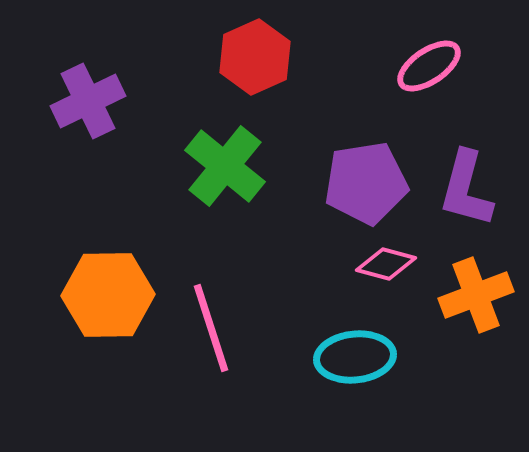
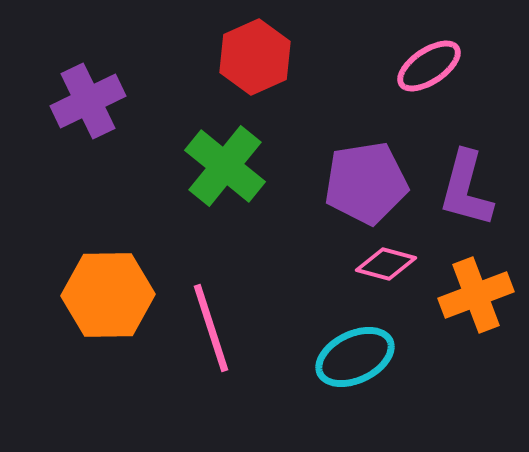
cyan ellipse: rotated 20 degrees counterclockwise
